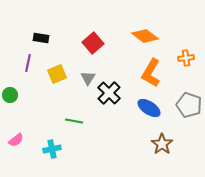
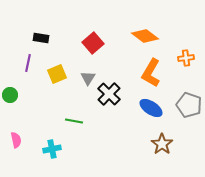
black cross: moved 1 px down
blue ellipse: moved 2 px right
pink semicircle: rotated 63 degrees counterclockwise
